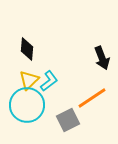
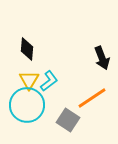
yellow triangle: rotated 15 degrees counterclockwise
gray square: rotated 30 degrees counterclockwise
